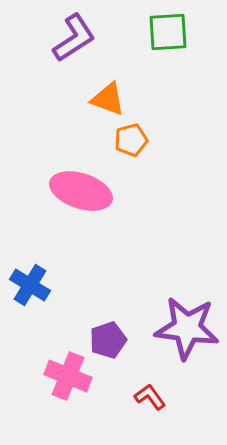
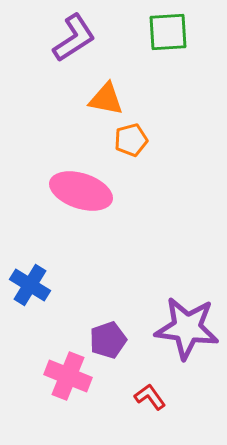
orange triangle: moved 2 px left; rotated 9 degrees counterclockwise
